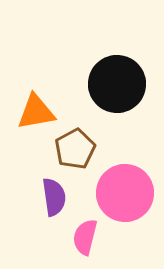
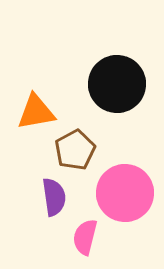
brown pentagon: moved 1 px down
